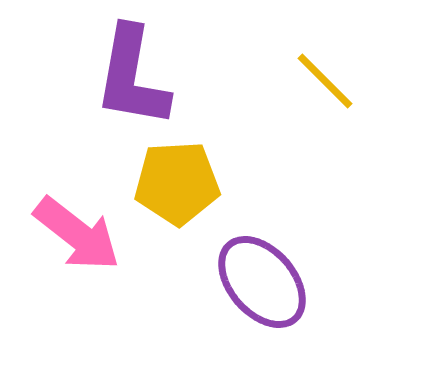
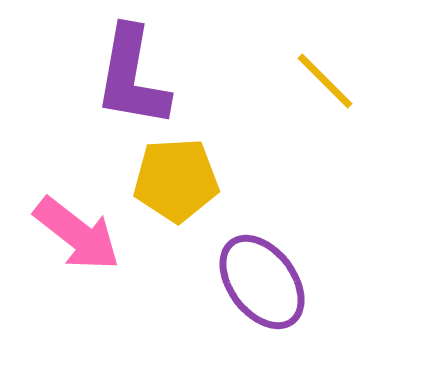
yellow pentagon: moved 1 px left, 3 px up
purple ellipse: rotated 4 degrees clockwise
